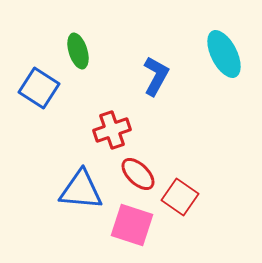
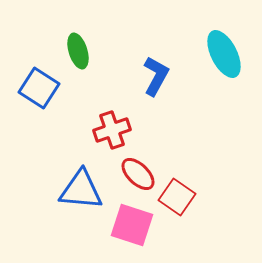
red square: moved 3 px left
